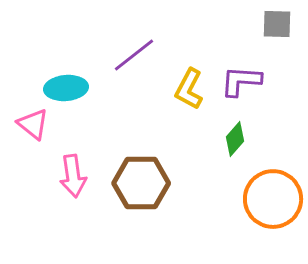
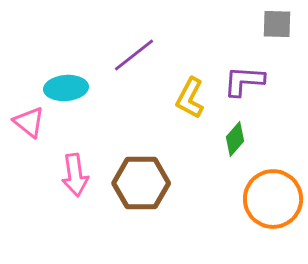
purple L-shape: moved 3 px right
yellow L-shape: moved 1 px right, 9 px down
pink triangle: moved 4 px left, 2 px up
pink arrow: moved 2 px right, 1 px up
